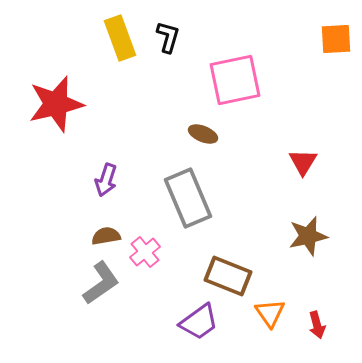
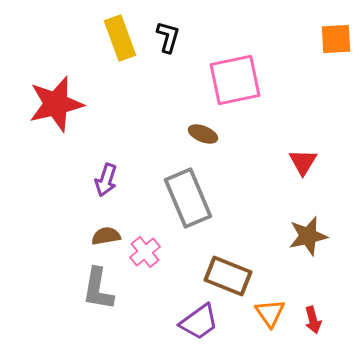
gray L-shape: moved 3 px left, 6 px down; rotated 135 degrees clockwise
red arrow: moved 4 px left, 5 px up
